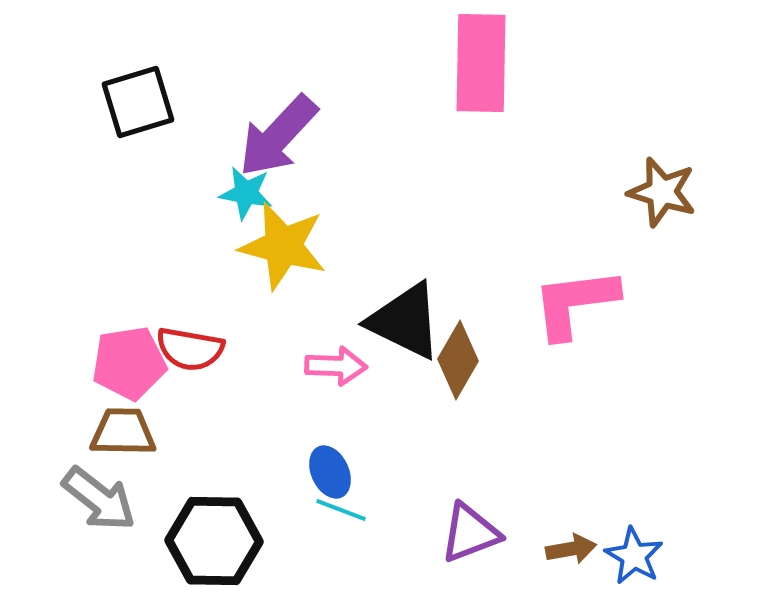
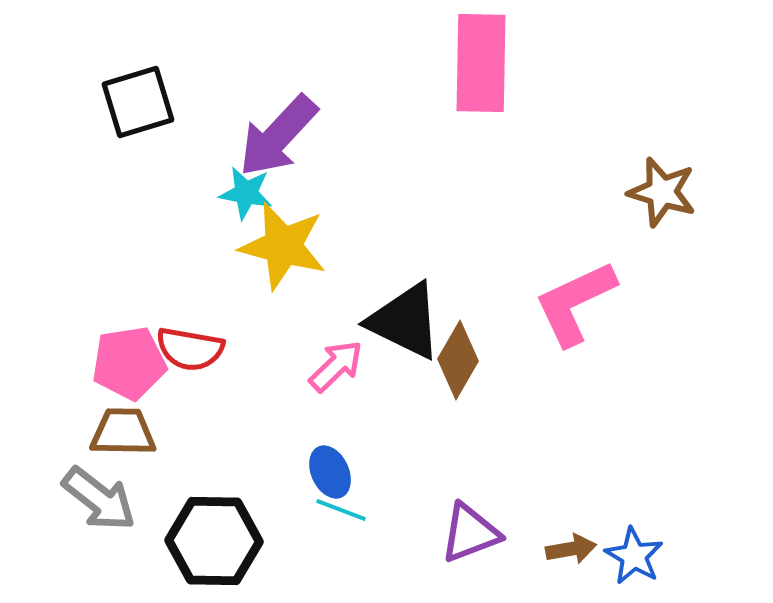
pink L-shape: rotated 18 degrees counterclockwise
pink arrow: rotated 46 degrees counterclockwise
